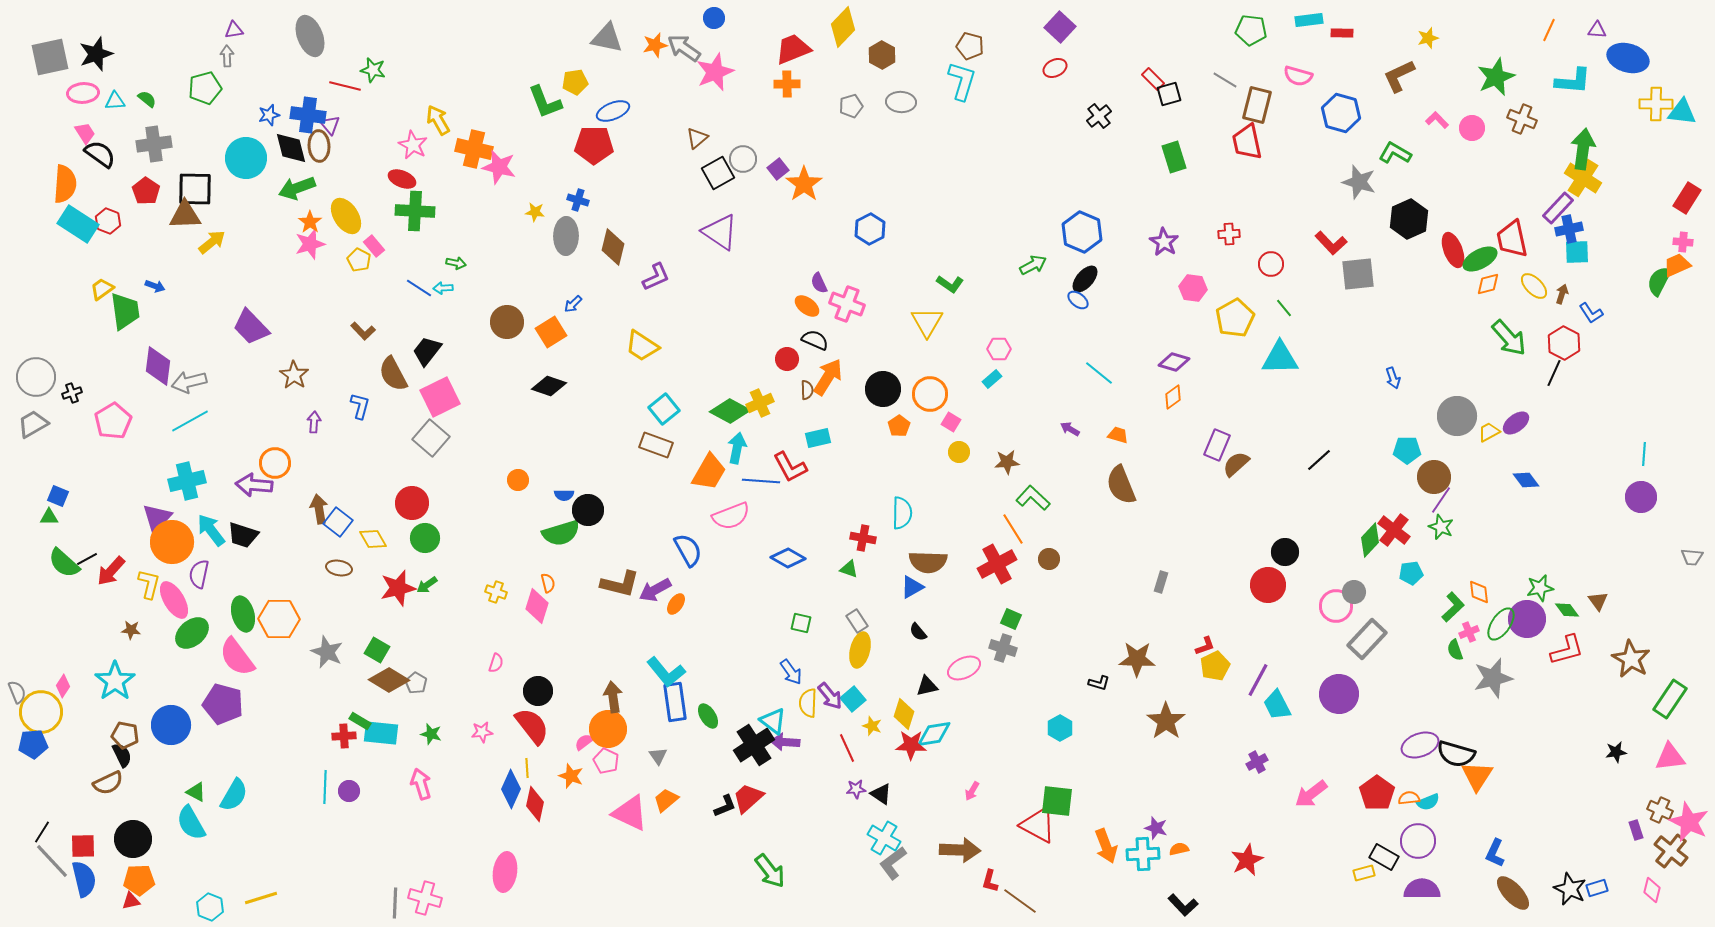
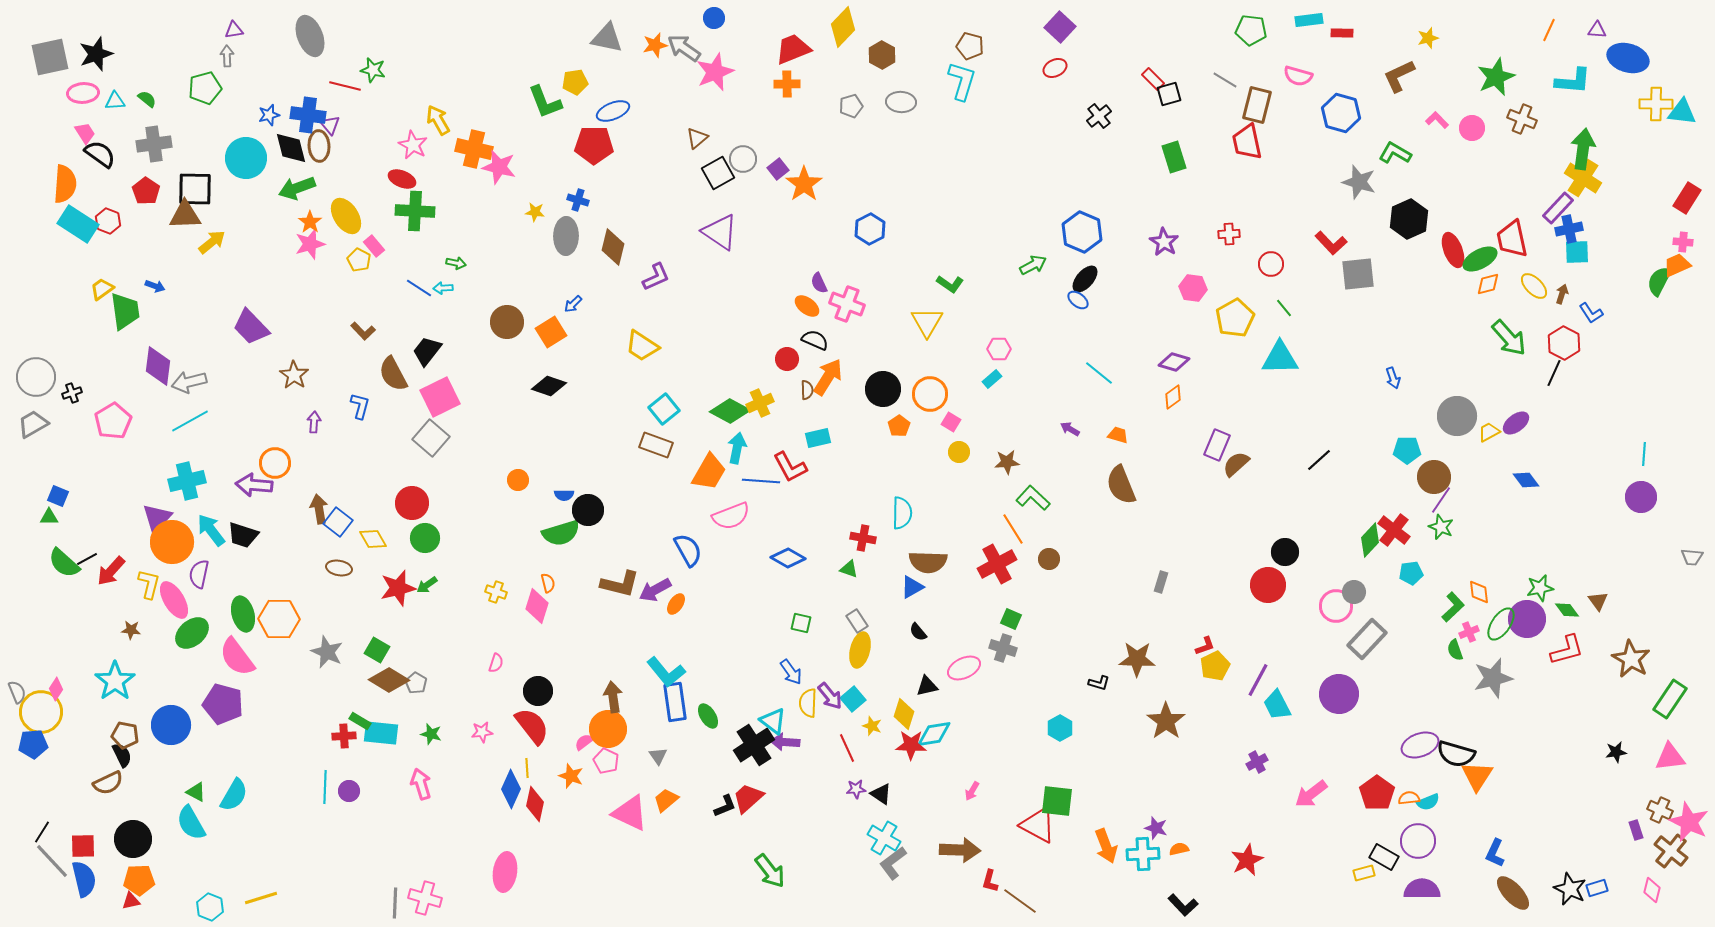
pink diamond at (63, 686): moved 7 px left, 3 px down
